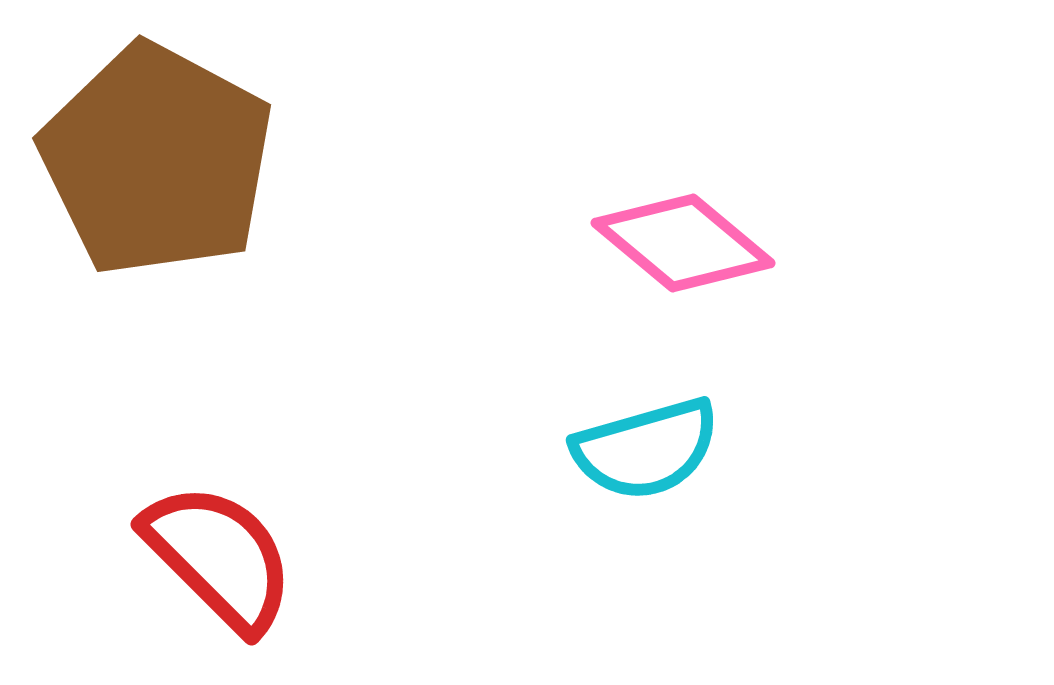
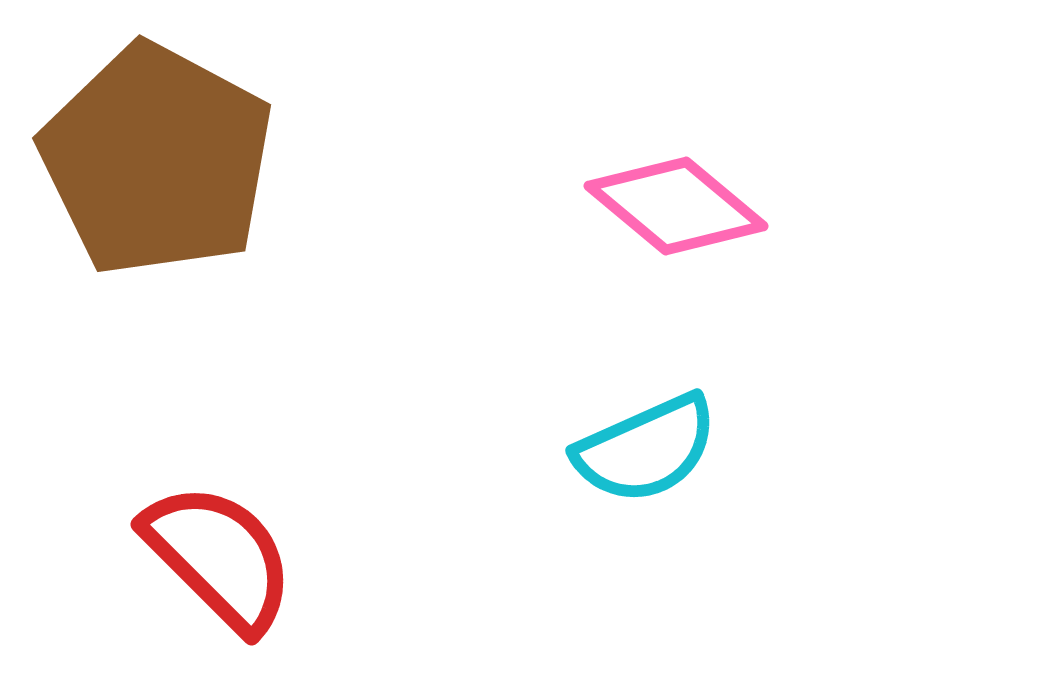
pink diamond: moved 7 px left, 37 px up
cyan semicircle: rotated 8 degrees counterclockwise
